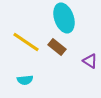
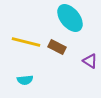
cyan ellipse: moved 6 px right; rotated 20 degrees counterclockwise
yellow line: rotated 20 degrees counterclockwise
brown rectangle: rotated 12 degrees counterclockwise
